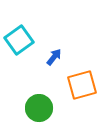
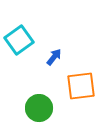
orange square: moved 1 px left, 1 px down; rotated 8 degrees clockwise
